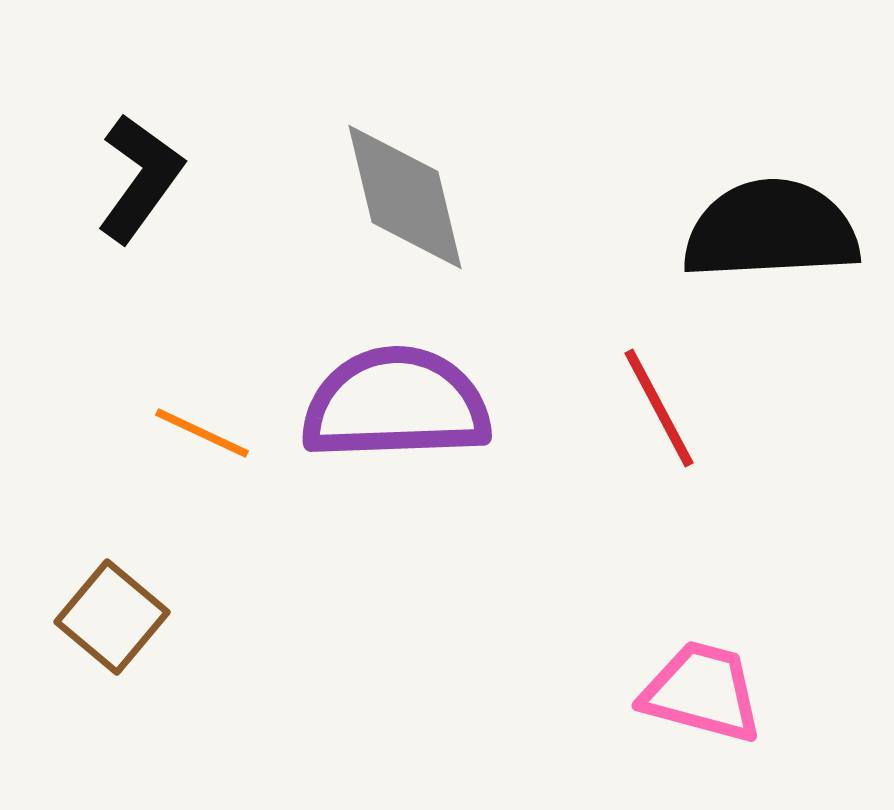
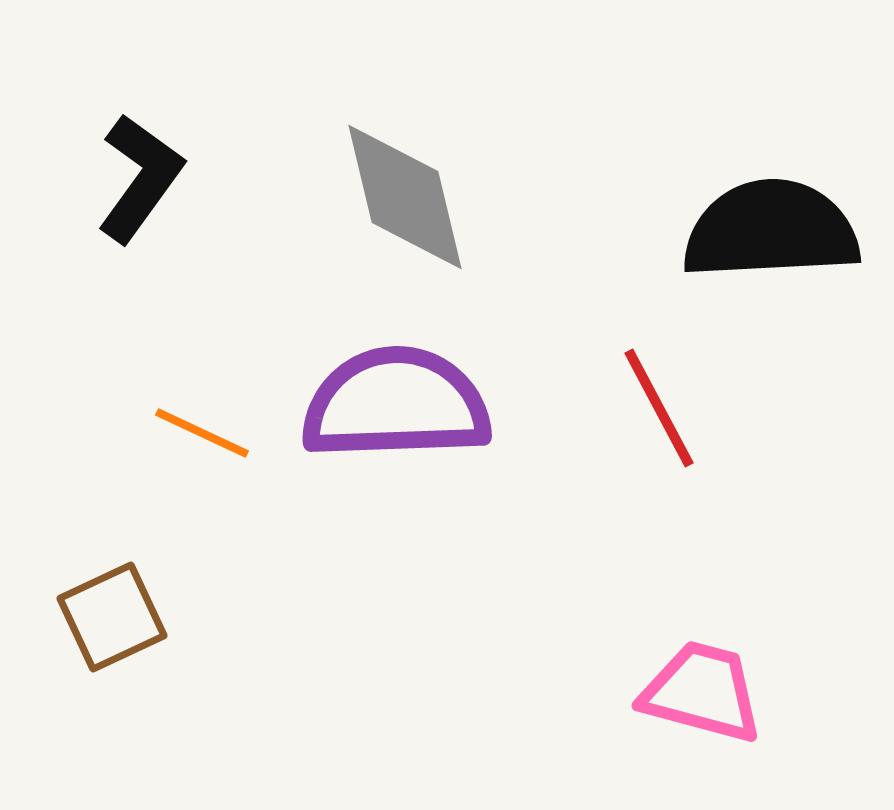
brown square: rotated 25 degrees clockwise
